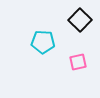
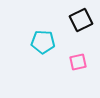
black square: moved 1 px right; rotated 20 degrees clockwise
